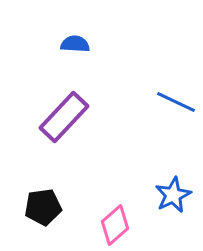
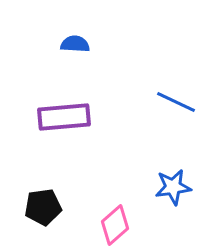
purple rectangle: rotated 42 degrees clockwise
blue star: moved 8 px up; rotated 18 degrees clockwise
